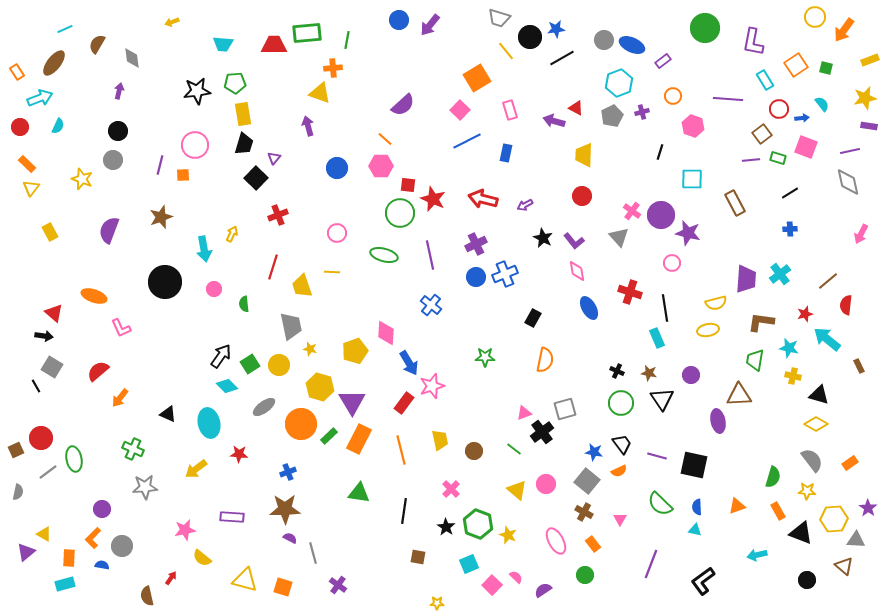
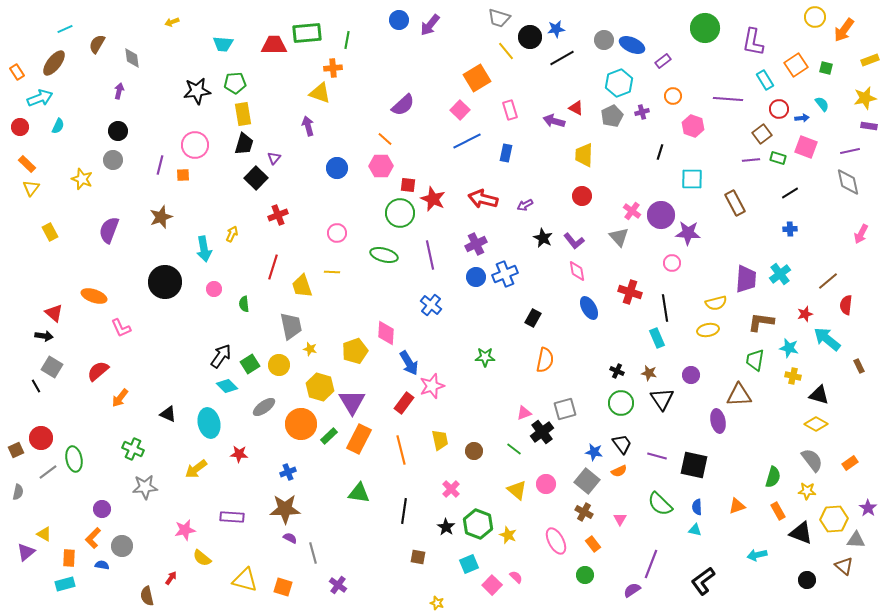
purple star at (688, 233): rotated 10 degrees counterclockwise
purple semicircle at (543, 590): moved 89 px right
yellow star at (437, 603): rotated 16 degrees clockwise
